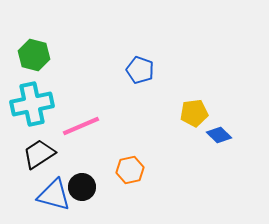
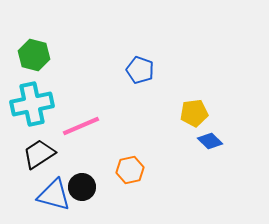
blue diamond: moved 9 px left, 6 px down
